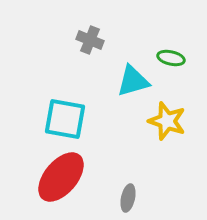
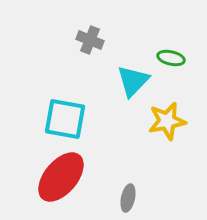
cyan triangle: rotated 30 degrees counterclockwise
yellow star: rotated 30 degrees counterclockwise
